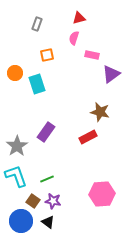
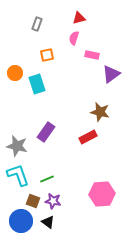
gray star: rotated 25 degrees counterclockwise
cyan L-shape: moved 2 px right, 1 px up
brown square: rotated 16 degrees counterclockwise
